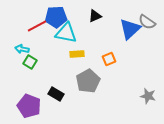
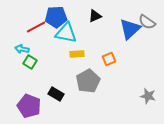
red line: moved 1 px left, 1 px down
